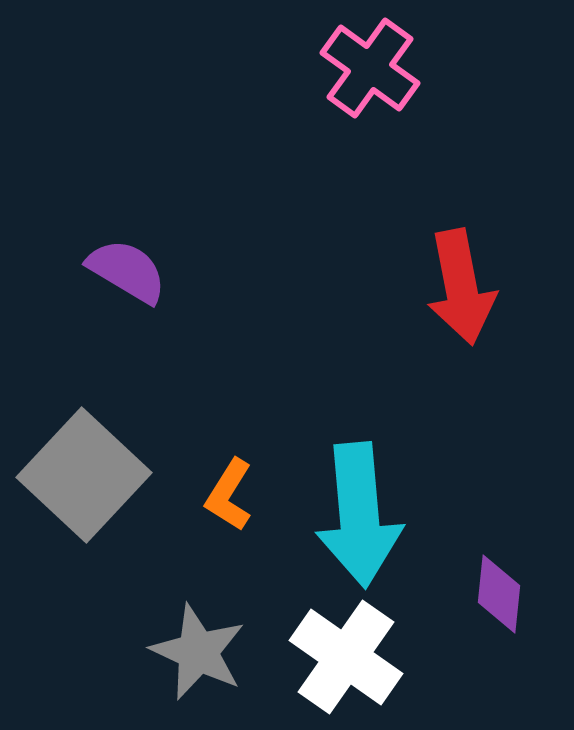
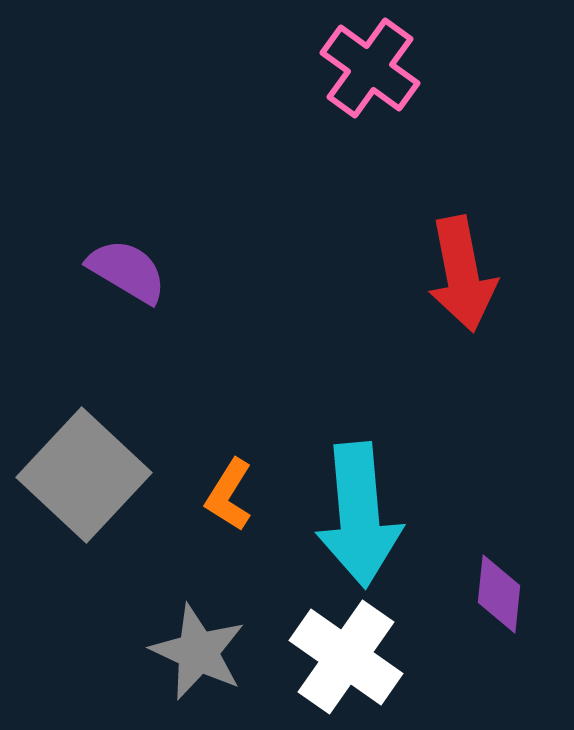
red arrow: moved 1 px right, 13 px up
